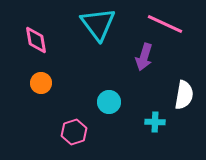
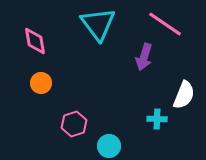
pink line: rotated 9 degrees clockwise
pink diamond: moved 1 px left, 1 px down
white semicircle: rotated 12 degrees clockwise
cyan circle: moved 44 px down
cyan cross: moved 2 px right, 3 px up
pink hexagon: moved 8 px up
